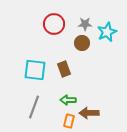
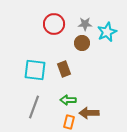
orange rectangle: moved 1 px down
